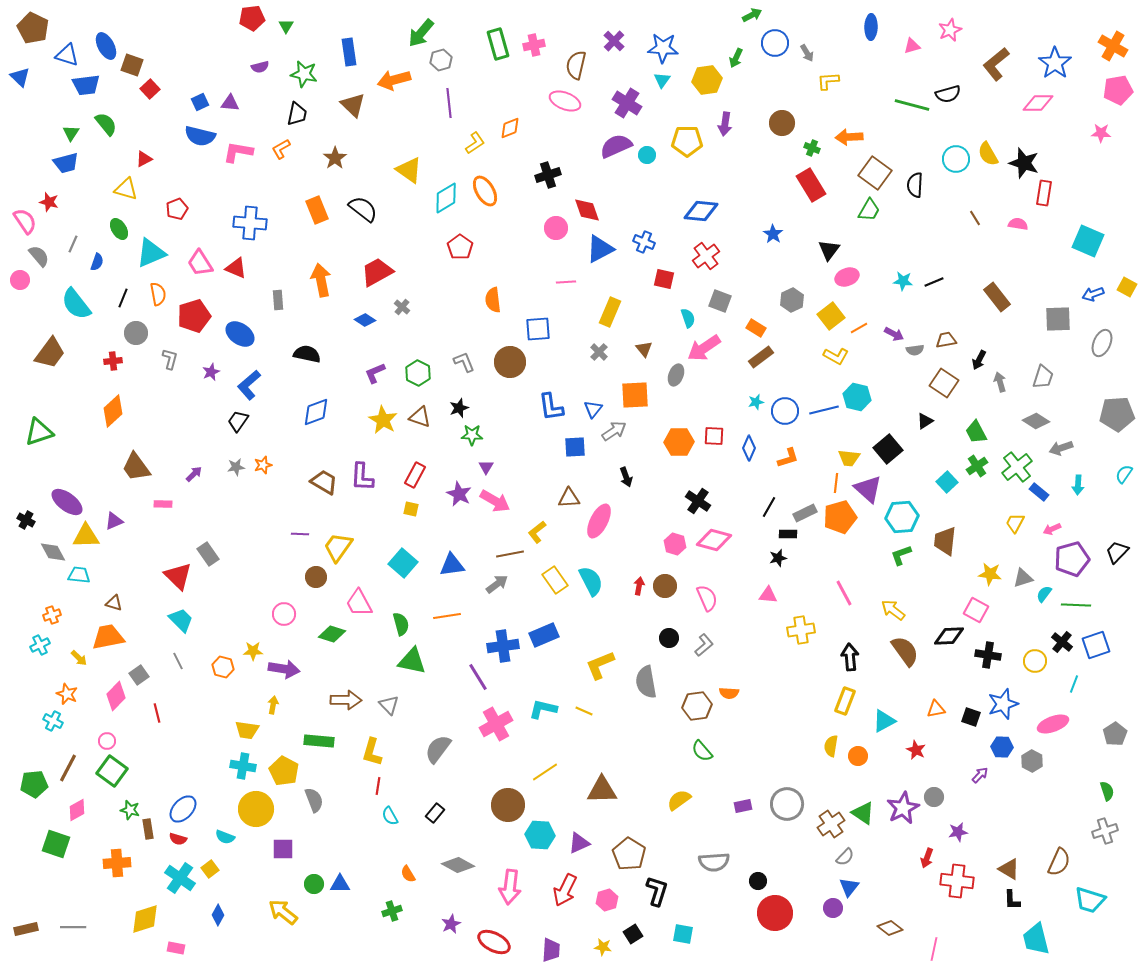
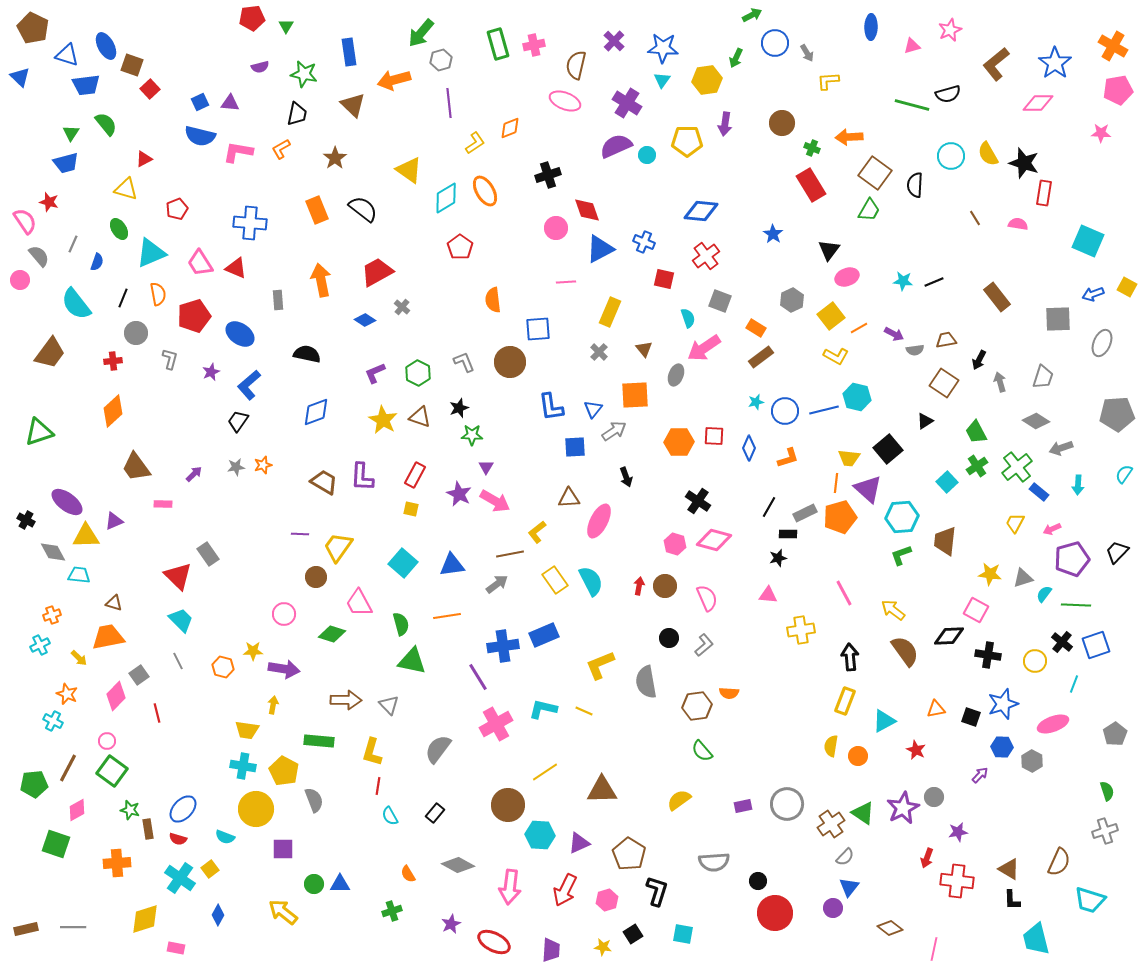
cyan circle at (956, 159): moved 5 px left, 3 px up
